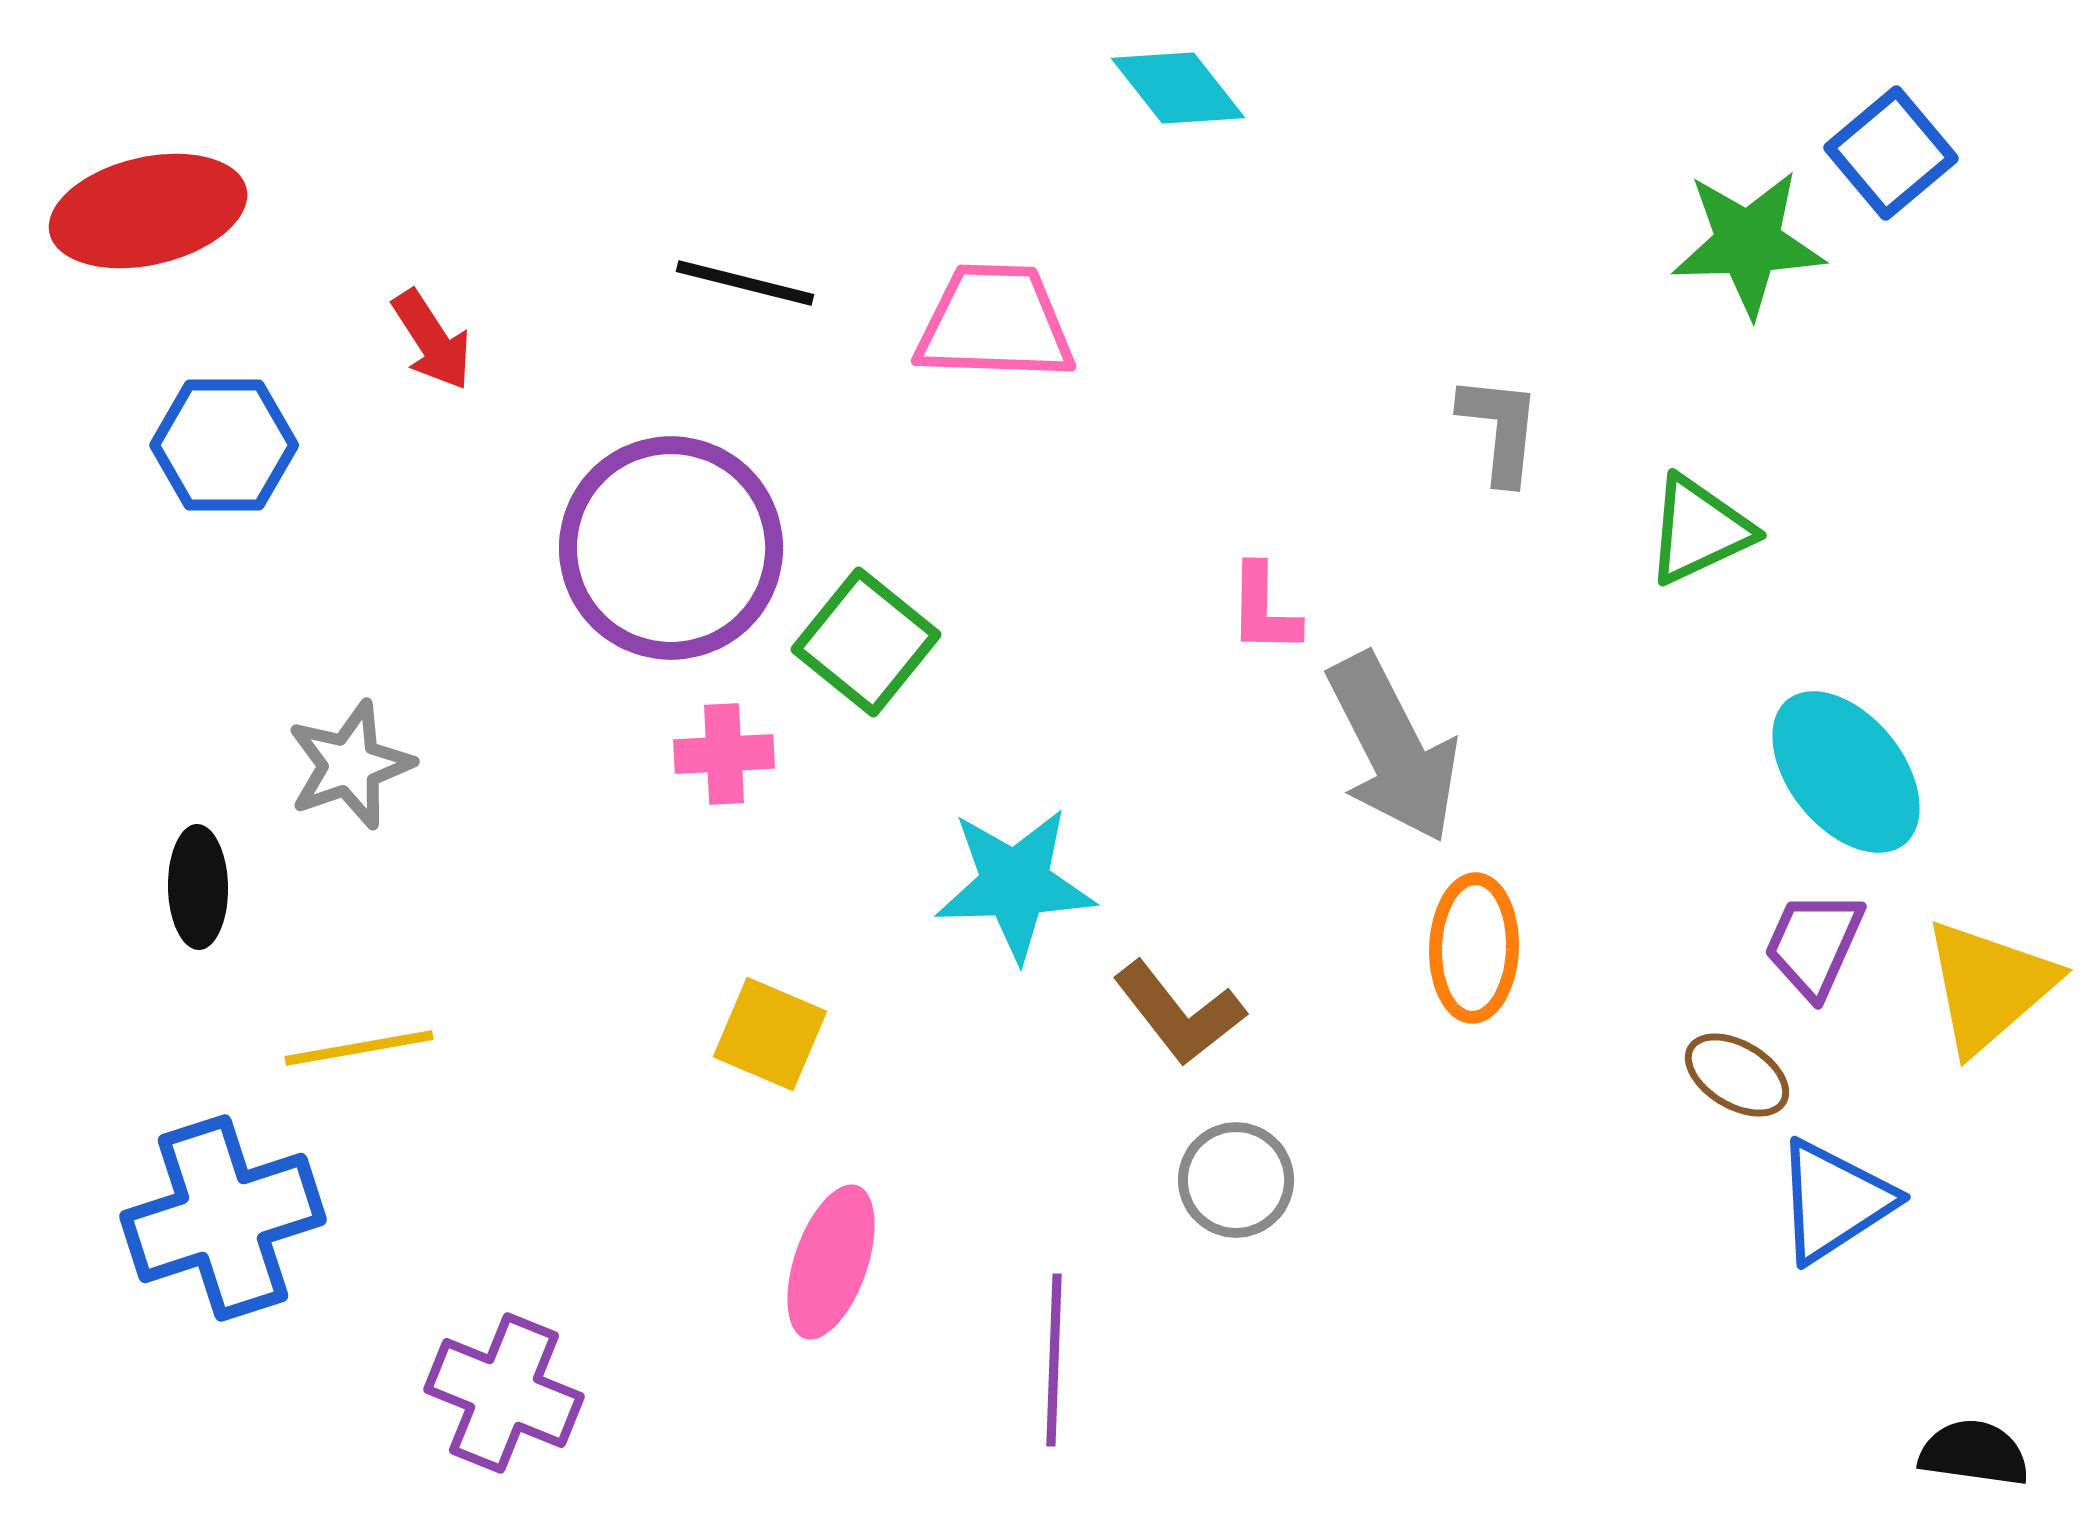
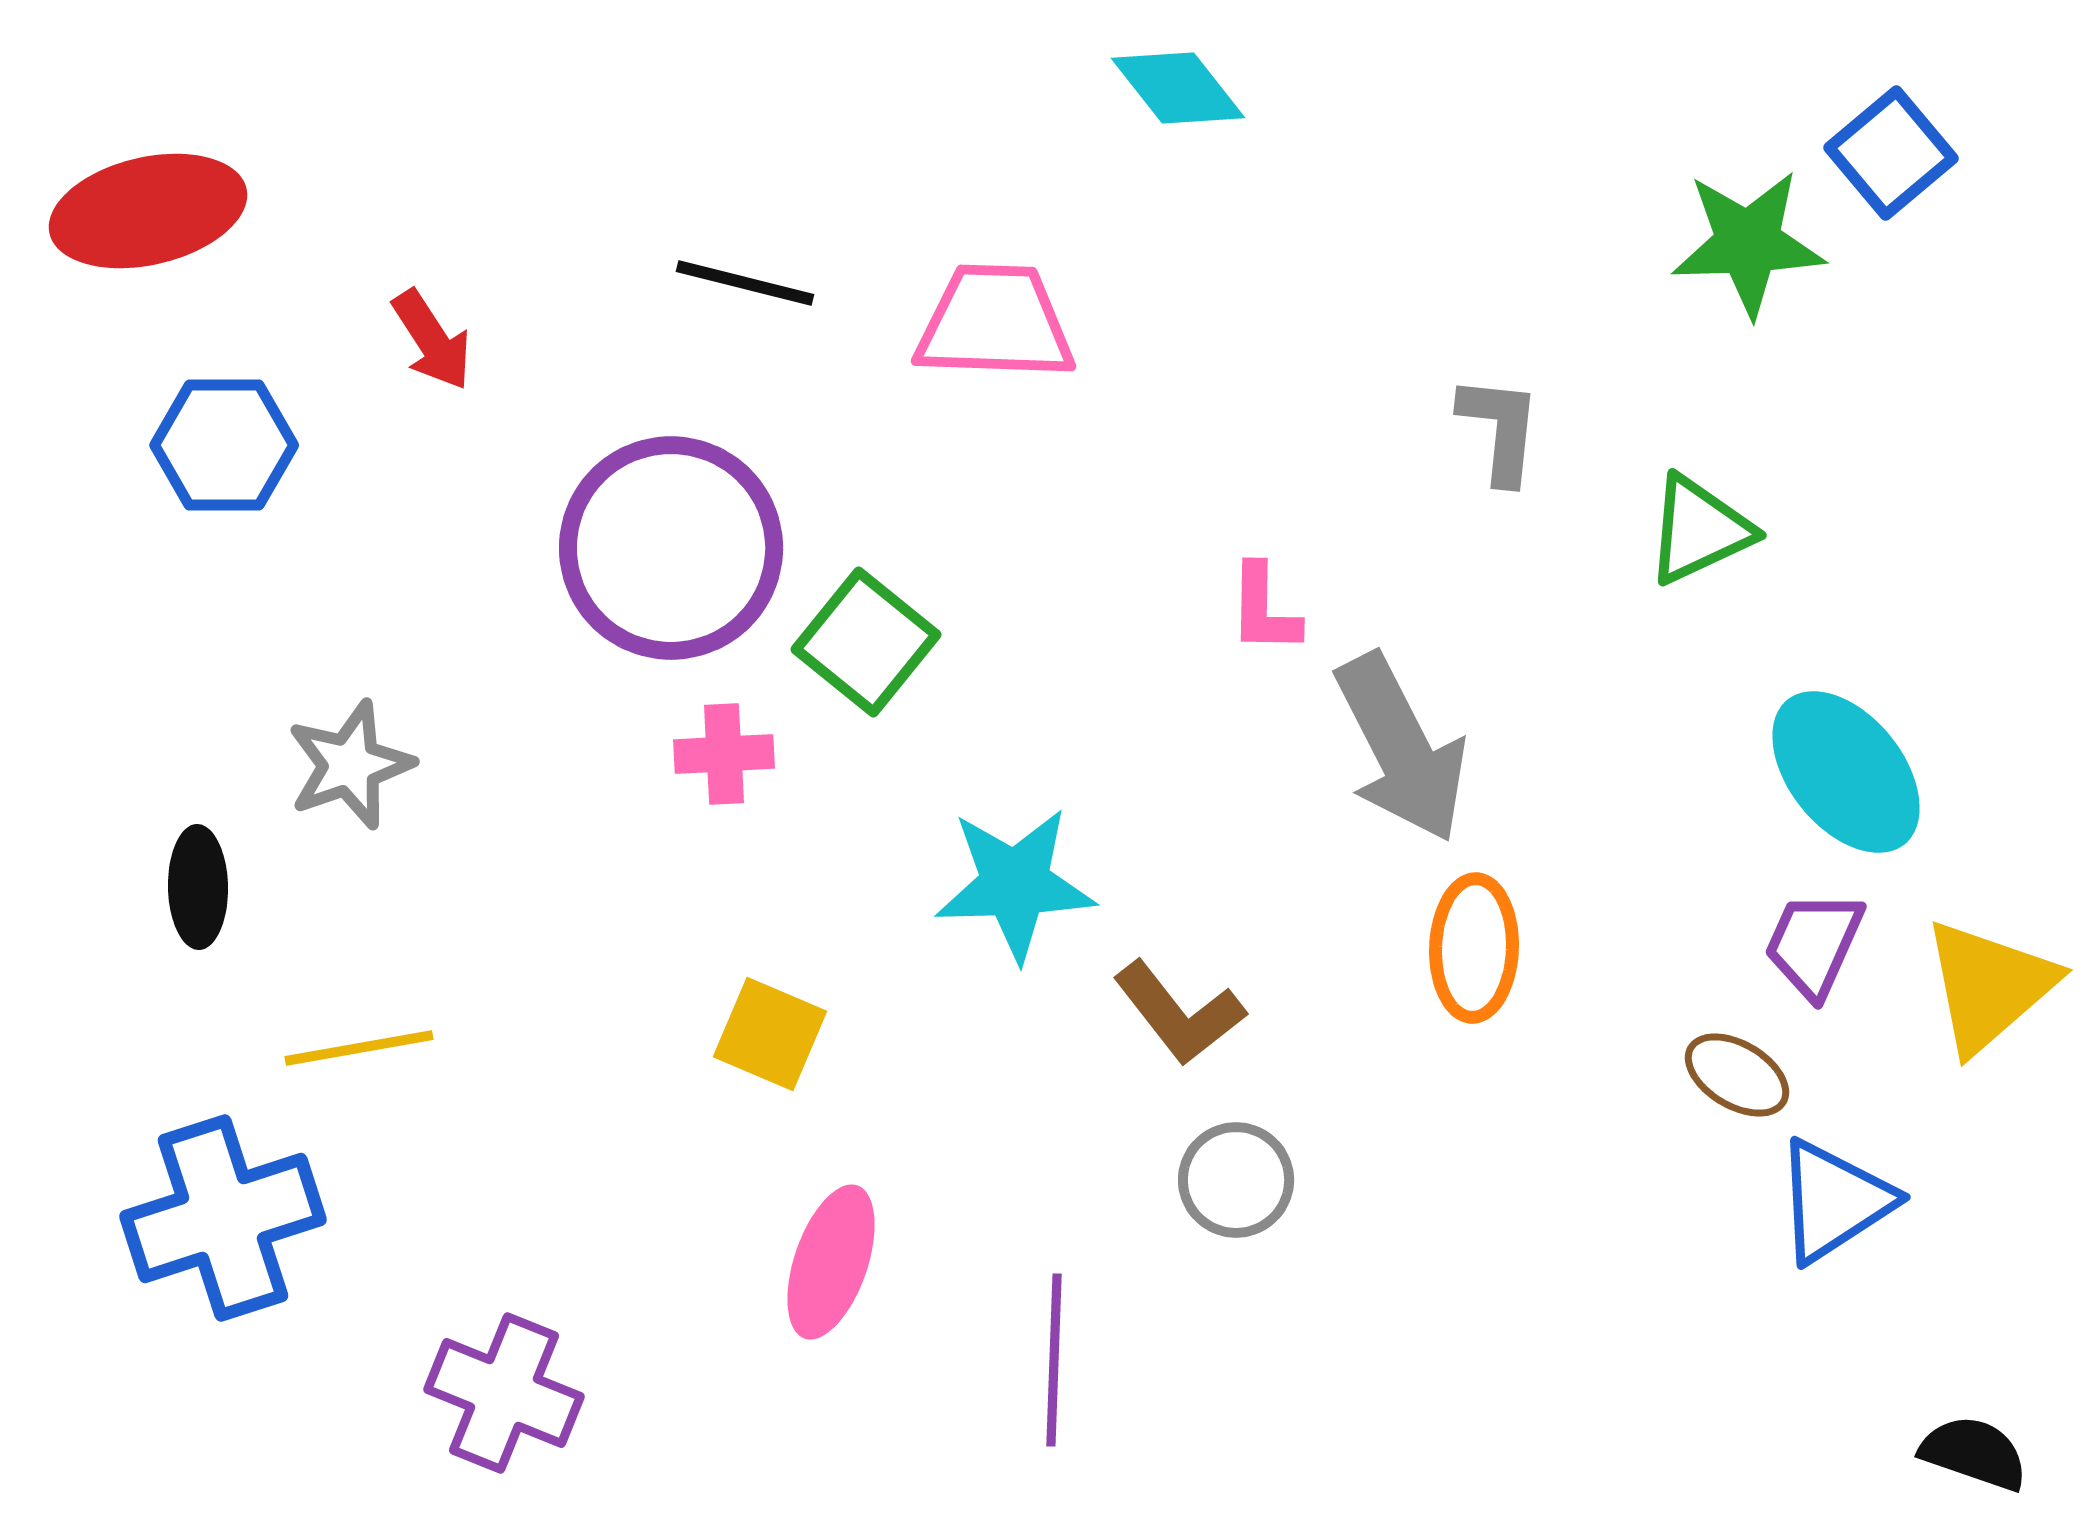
gray arrow: moved 8 px right
black semicircle: rotated 11 degrees clockwise
